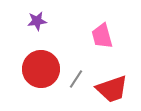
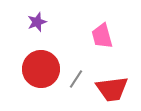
purple star: moved 1 px down; rotated 12 degrees counterclockwise
red trapezoid: rotated 12 degrees clockwise
